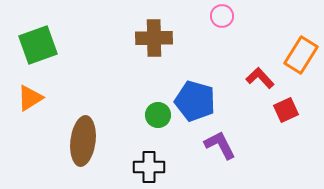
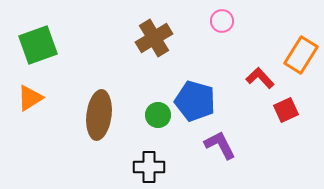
pink circle: moved 5 px down
brown cross: rotated 30 degrees counterclockwise
brown ellipse: moved 16 px right, 26 px up
